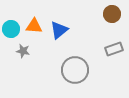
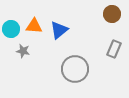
gray rectangle: rotated 48 degrees counterclockwise
gray circle: moved 1 px up
